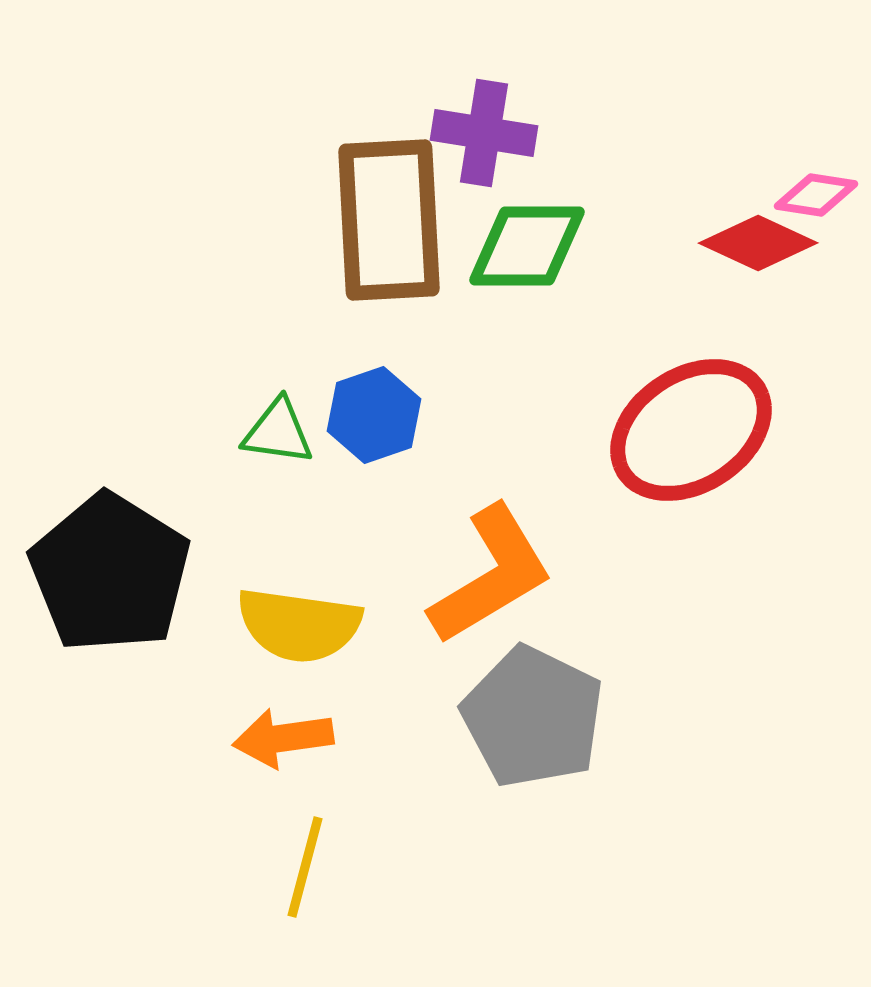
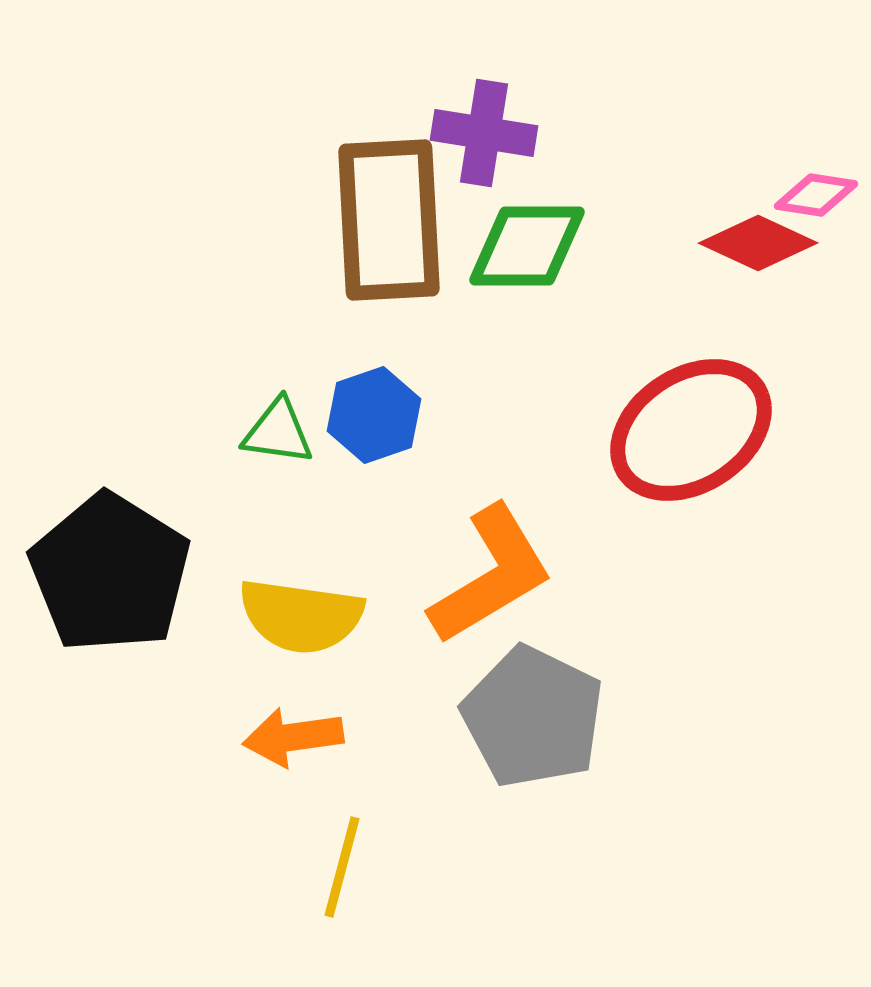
yellow semicircle: moved 2 px right, 9 px up
orange arrow: moved 10 px right, 1 px up
yellow line: moved 37 px right
